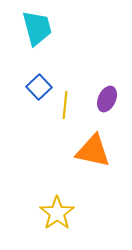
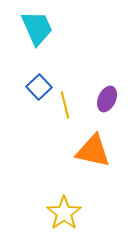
cyan trapezoid: rotated 9 degrees counterclockwise
yellow line: rotated 20 degrees counterclockwise
yellow star: moved 7 px right
